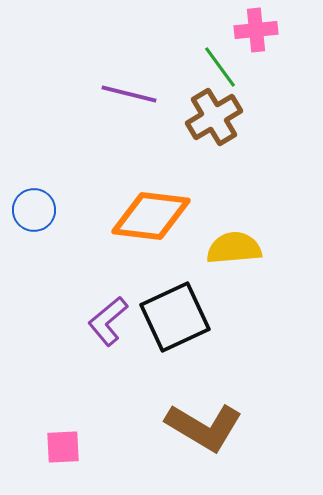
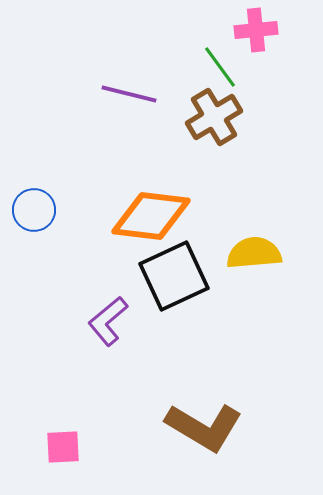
yellow semicircle: moved 20 px right, 5 px down
black square: moved 1 px left, 41 px up
